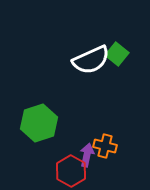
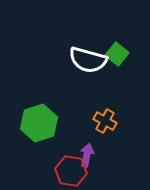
white semicircle: moved 3 px left; rotated 39 degrees clockwise
orange cross: moved 25 px up; rotated 15 degrees clockwise
red hexagon: rotated 20 degrees counterclockwise
